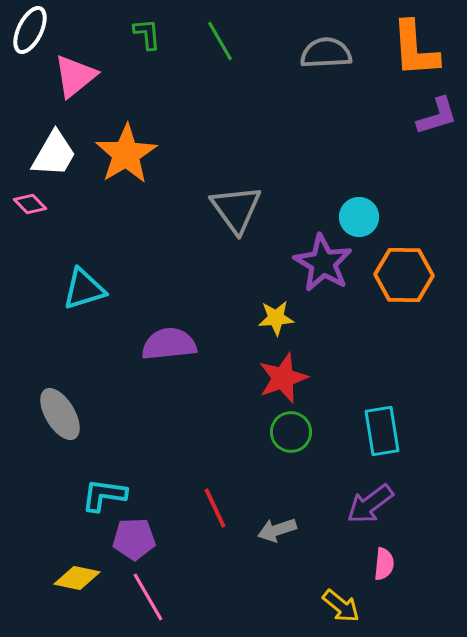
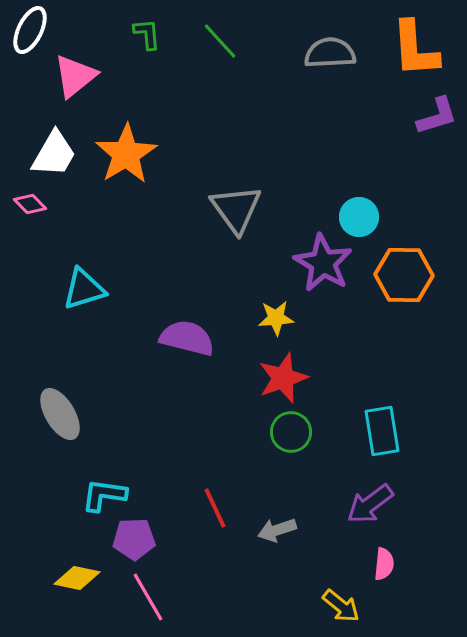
green line: rotated 12 degrees counterclockwise
gray semicircle: moved 4 px right
purple semicircle: moved 18 px right, 6 px up; rotated 20 degrees clockwise
